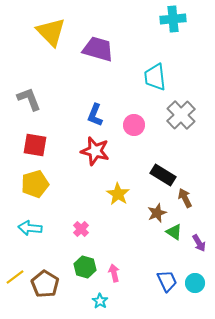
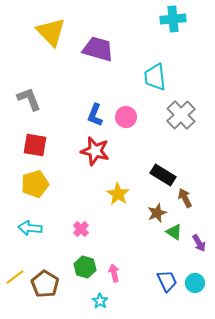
pink circle: moved 8 px left, 8 px up
